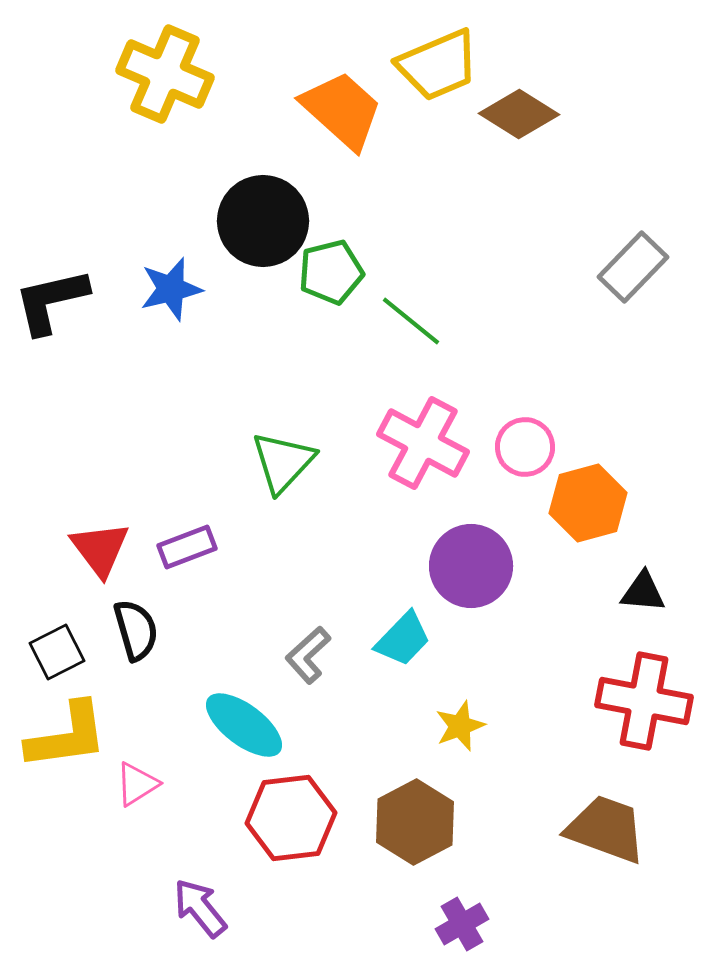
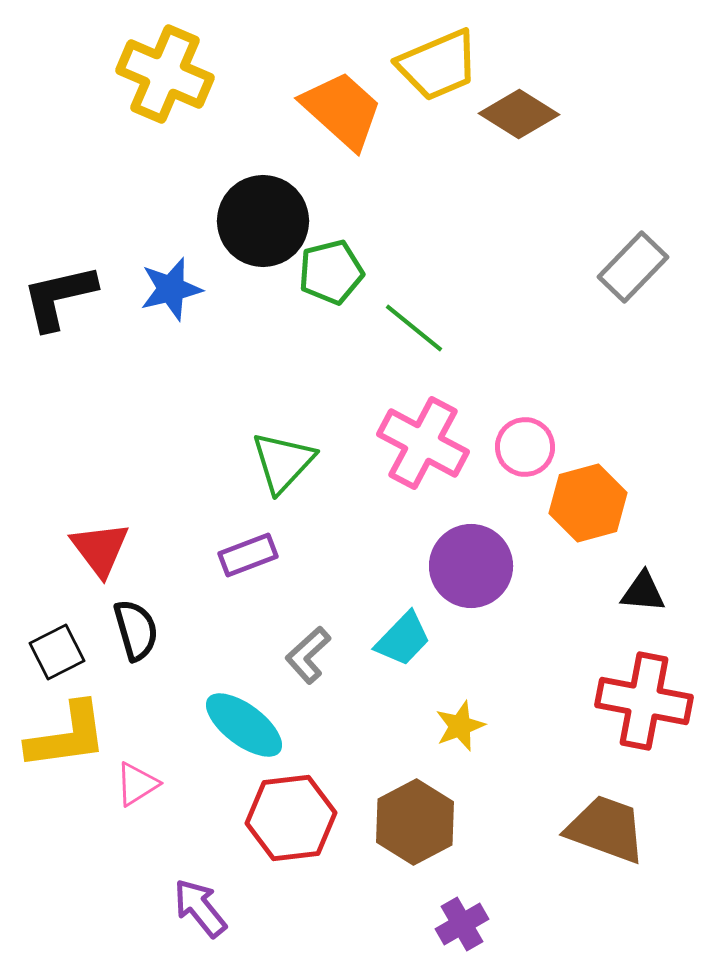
black L-shape: moved 8 px right, 4 px up
green line: moved 3 px right, 7 px down
purple rectangle: moved 61 px right, 8 px down
